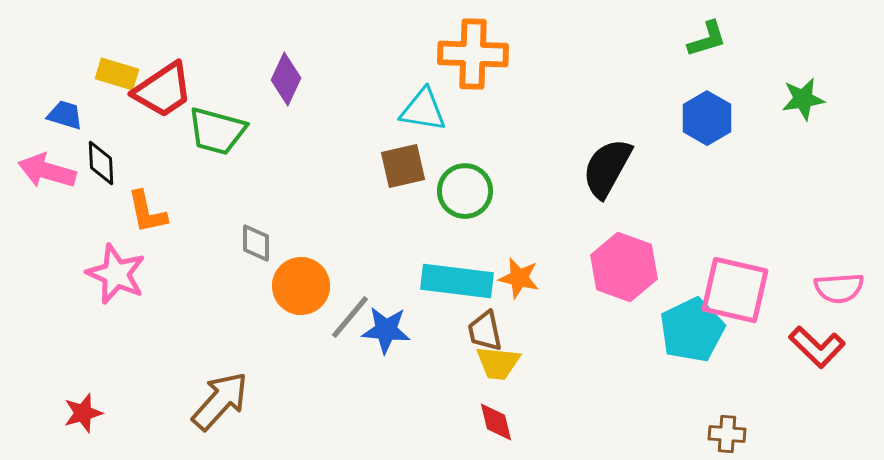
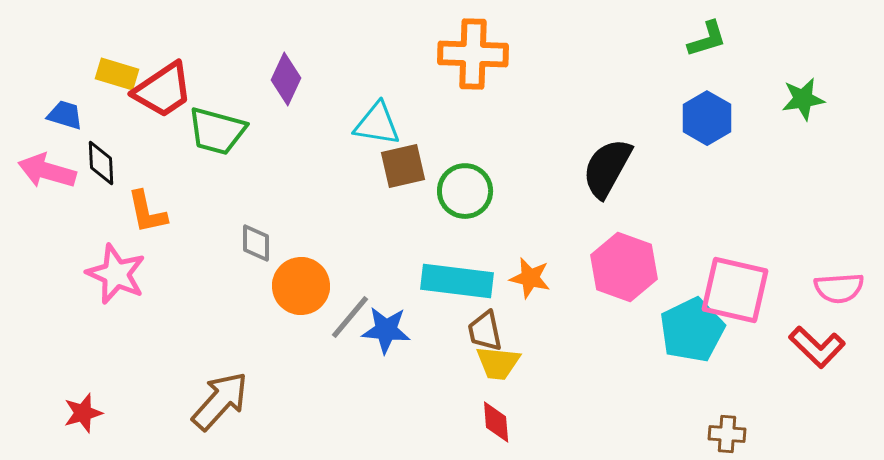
cyan triangle: moved 46 px left, 14 px down
orange star: moved 11 px right
red diamond: rotated 9 degrees clockwise
